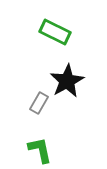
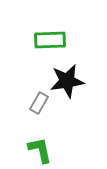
green rectangle: moved 5 px left, 8 px down; rotated 28 degrees counterclockwise
black star: rotated 20 degrees clockwise
